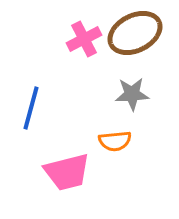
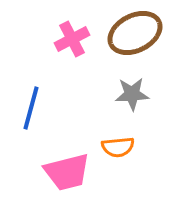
pink cross: moved 12 px left
orange semicircle: moved 3 px right, 6 px down
